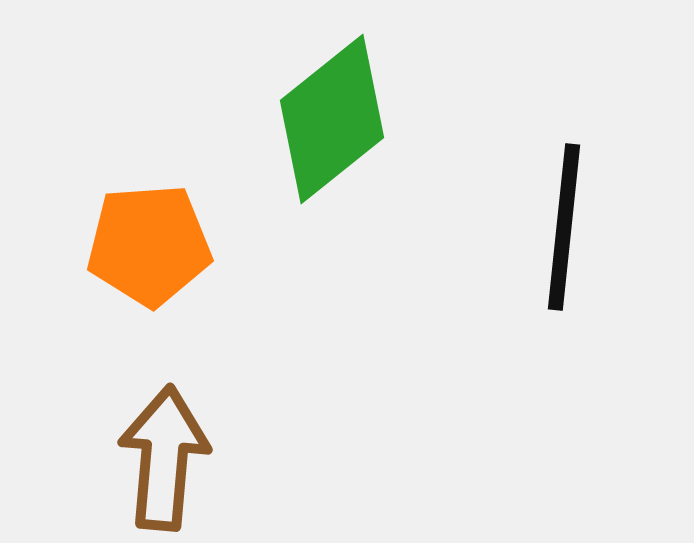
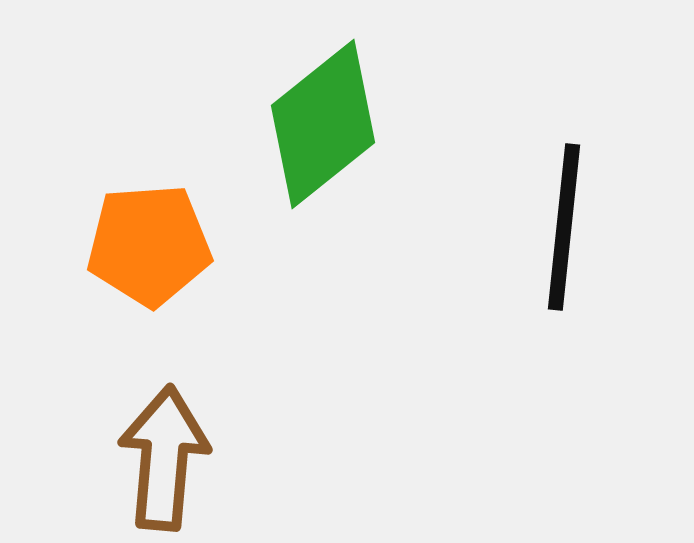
green diamond: moved 9 px left, 5 px down
